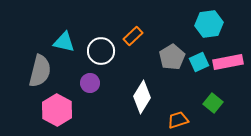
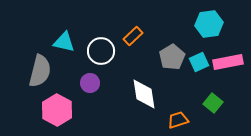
white diamond: moved 2 px right, 3 px up; rotated 40 degrees counterclockwise
